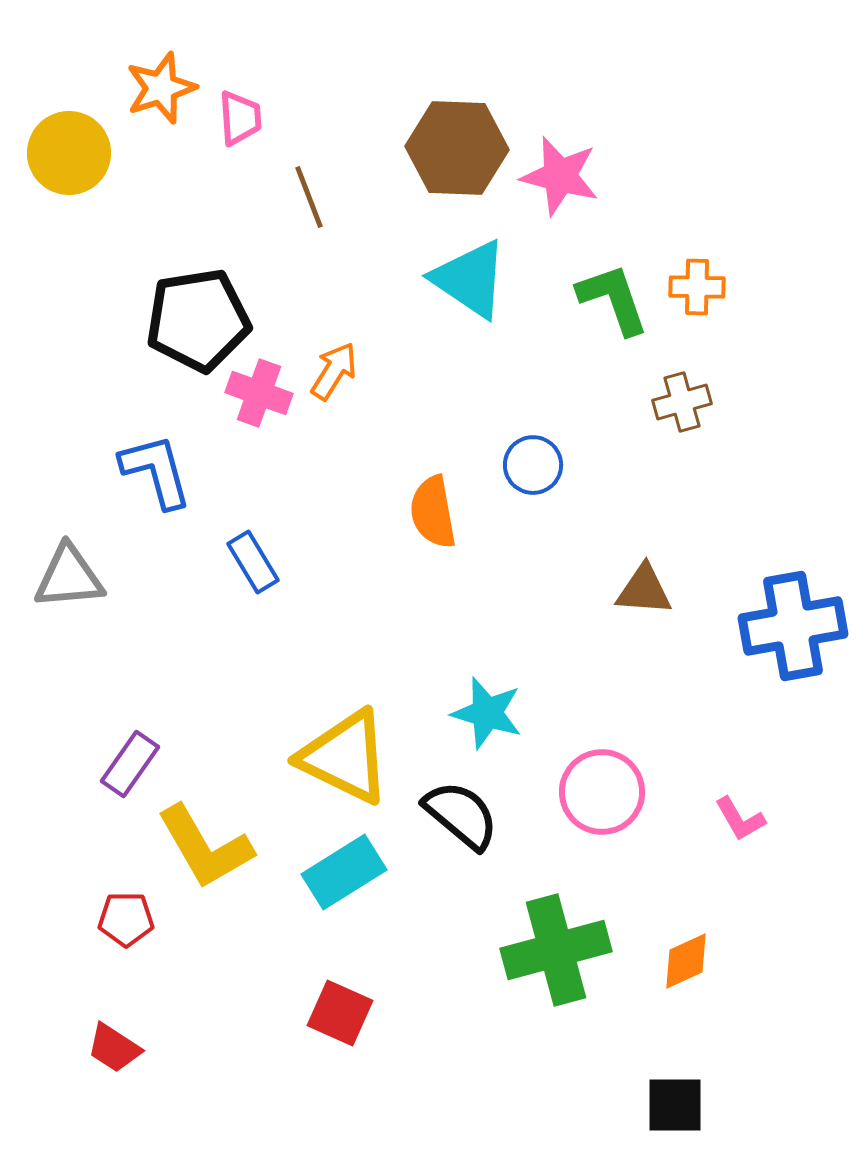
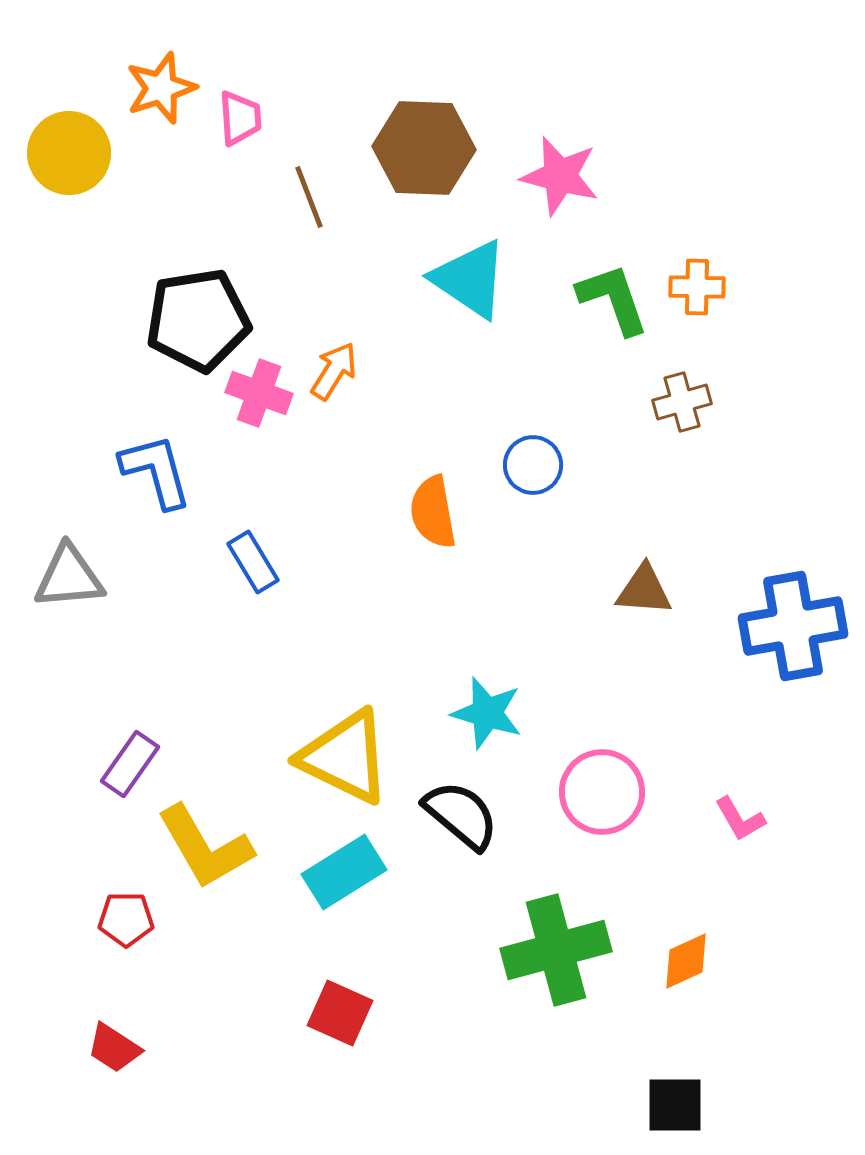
brown hexagon: moved 33 px left
